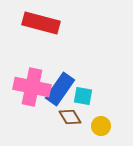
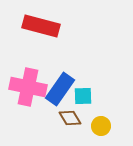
red rectangle: moved 3 px down
pink cross: moved 4 px left
cyan square: rotated 12 degrees counterclockwise
brown diamond: moved 1 px down
